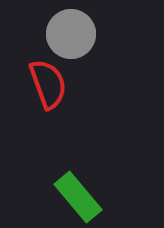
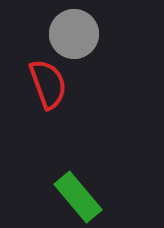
gray circle: moved 3 px right
